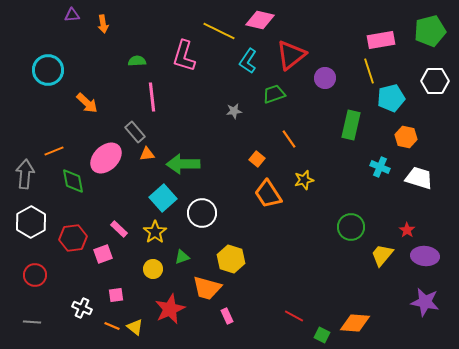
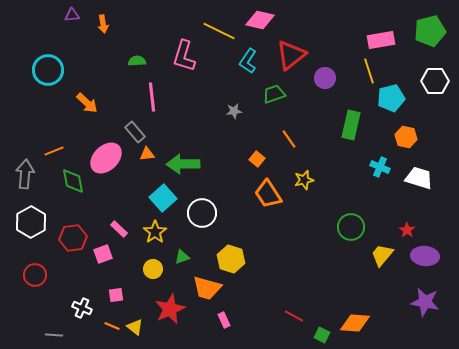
pink rectangle at (227, 316): moved 3 px left, 4 px down
gray line at (32, 322): moved 22 px right, 13 px down
